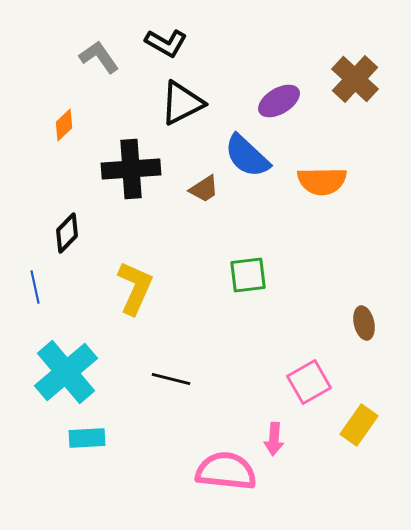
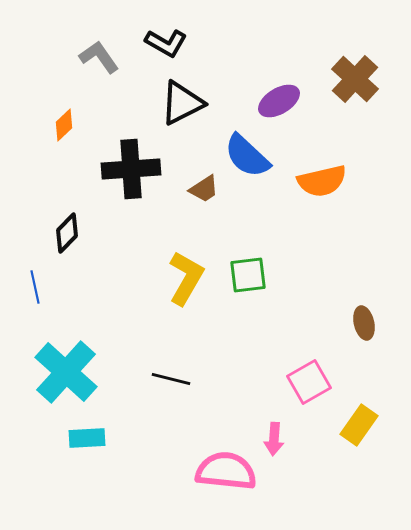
orange semicircle: rotated 12 degrees counterclockwise
yellow L-shape: moved 51 px right, 10 px up; rotated 6 degrees clockwise
cyan cross: rotated 8 degrees counterclockwise
